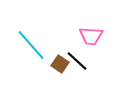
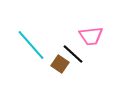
pink trapezoid: rotated 10 degrees counterclockwise
black line: moved 4 px left, 7 px up
